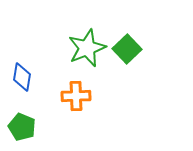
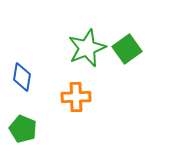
green square: rotated 8 degrees clockwise
orange cross: moved 1 px down
green pentagon: moved 1 px right, 2 px down
